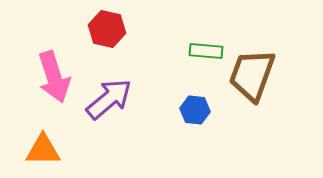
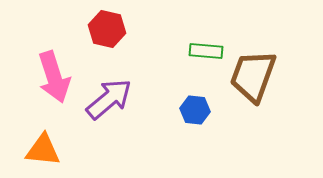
brown trapezoid: moved 1 px right, 1 px down
orange triangle: rotated 6 degrees clockwise
